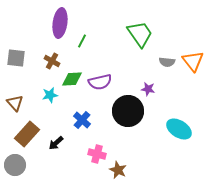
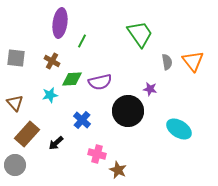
gray semicircle: rotated 105 degrees counterclockwise
purple star: moved 2 px right
